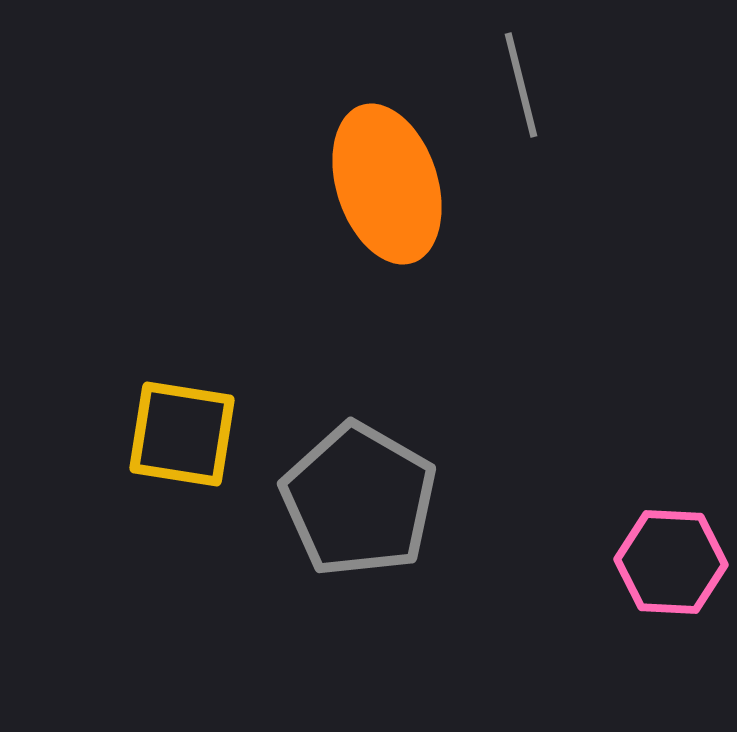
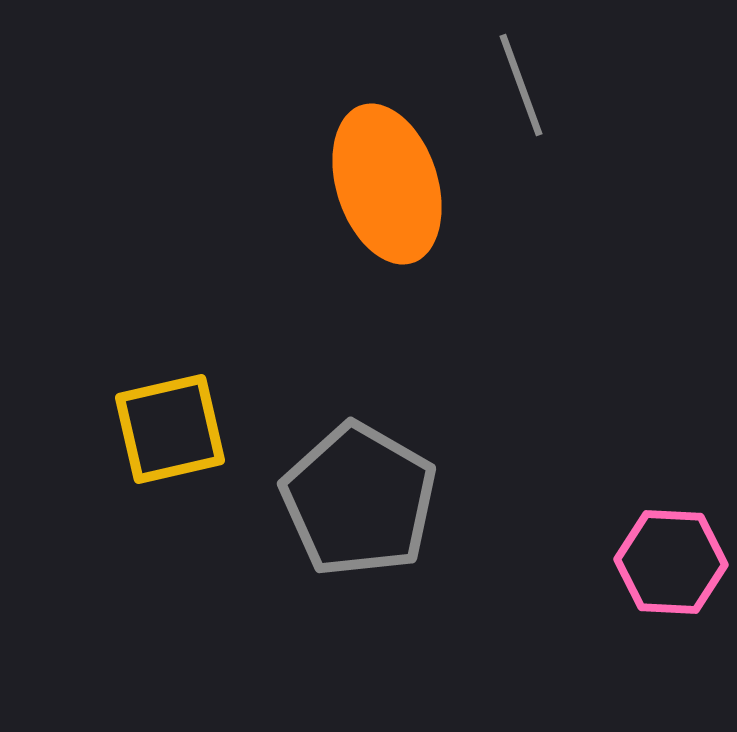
gray line: rotated 6 degrees counterclockwise
yellow square: moved 12 px left, 5 px up; rotated 22 degrees counterclockwise
